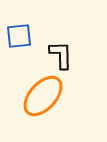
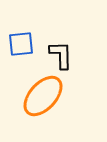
blue square: moved 2 px right, 8 px down
